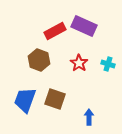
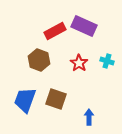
cyan cross: moved 1 px left, 3 px up
brown square: moved 1 px right
